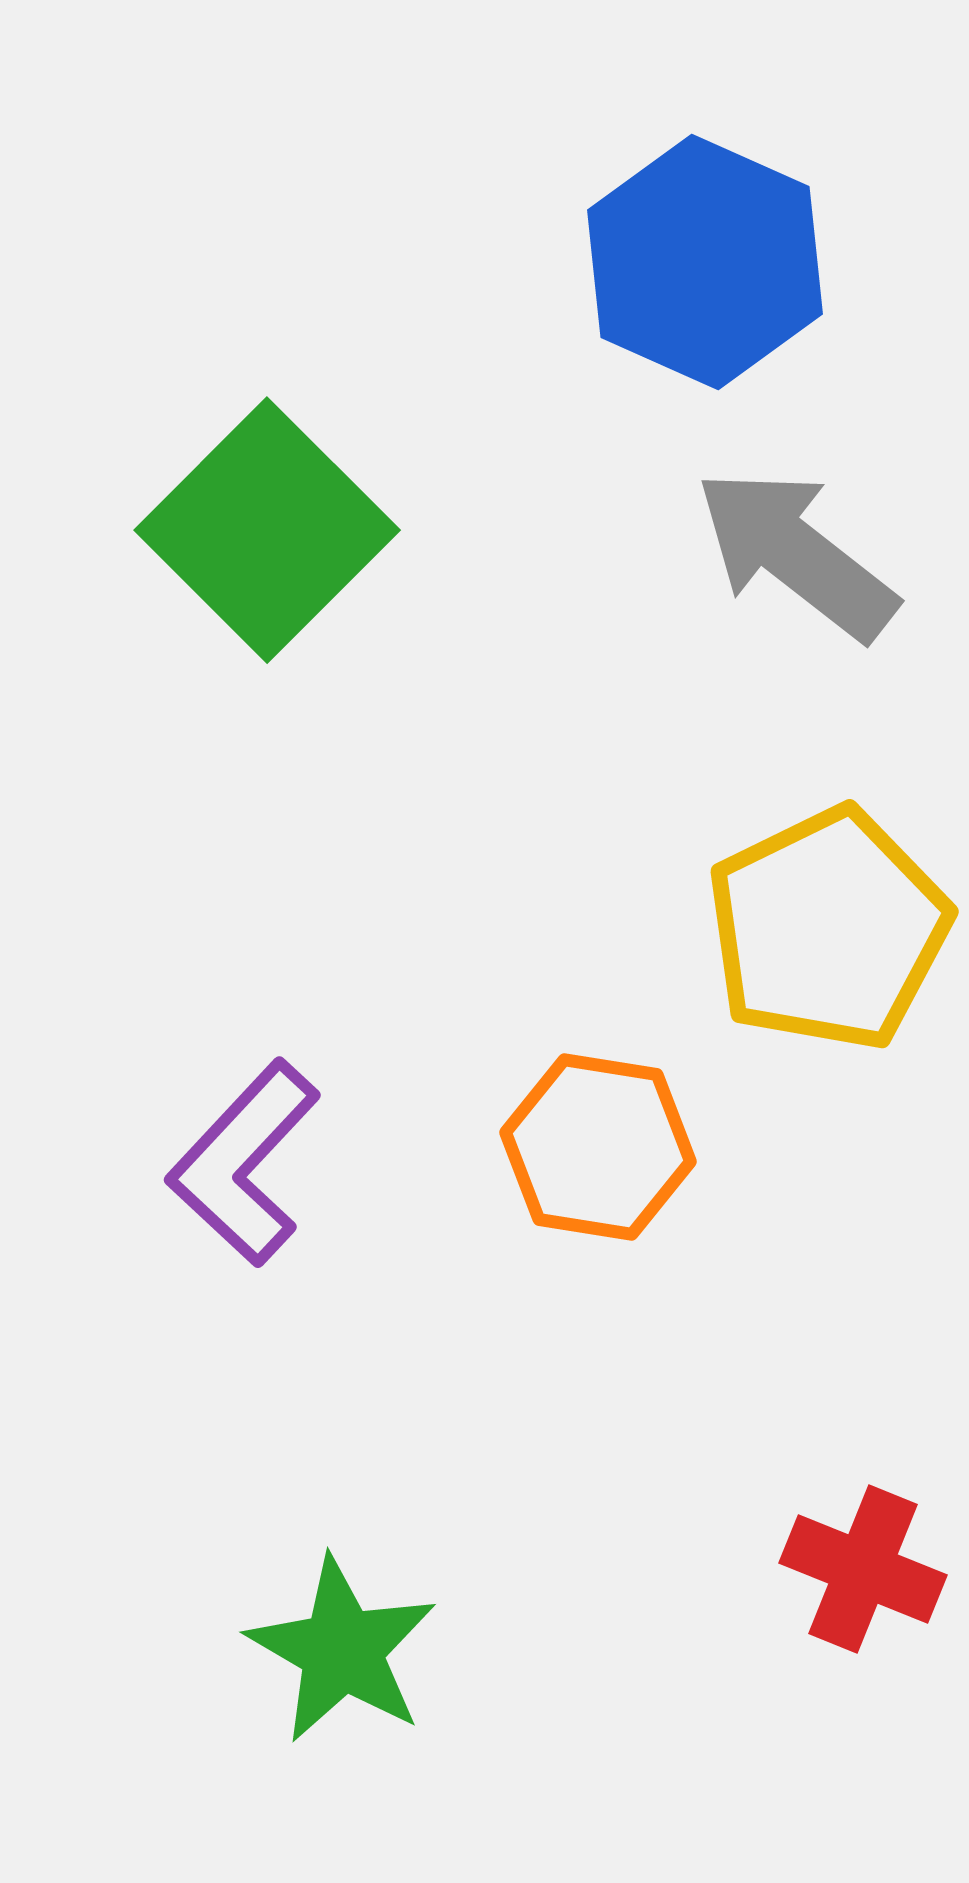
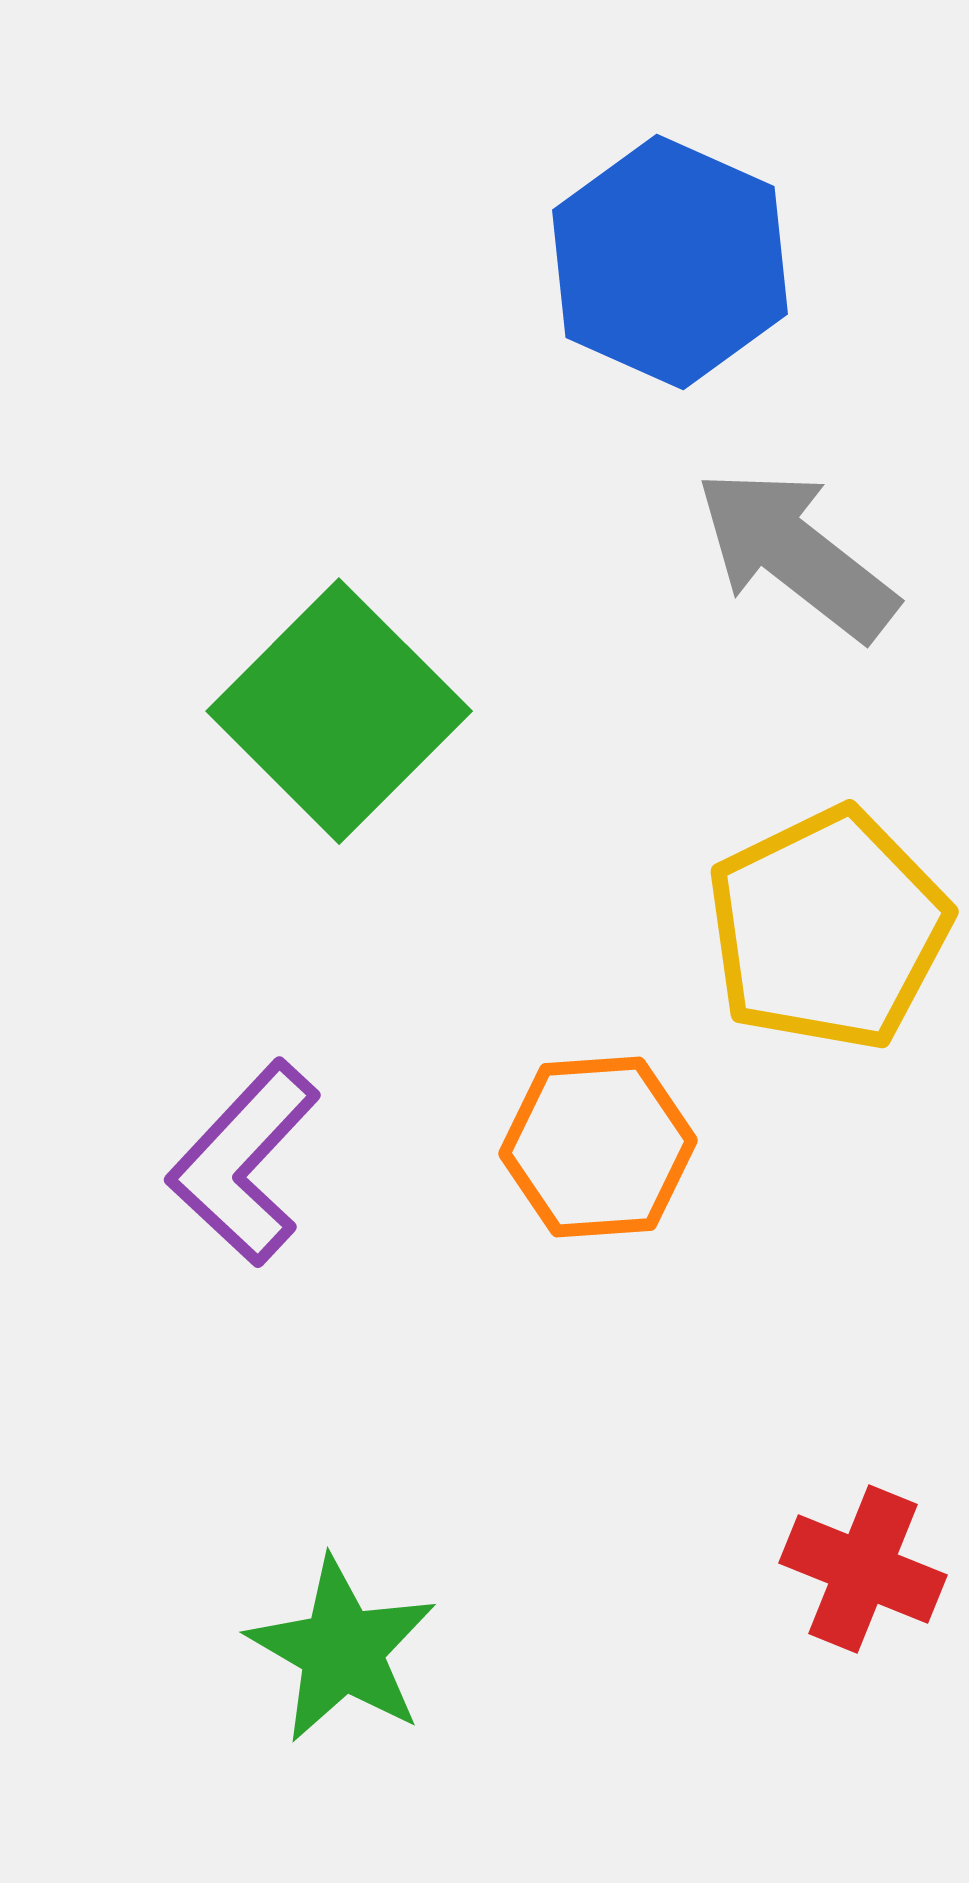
blue hexagon: moved 35 px left
green square: moved 72 px right, 181 px down
orange hexagon: rotated 13 degrees counterclockwise
